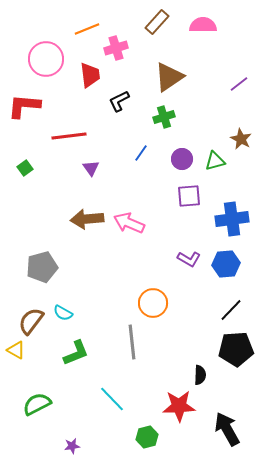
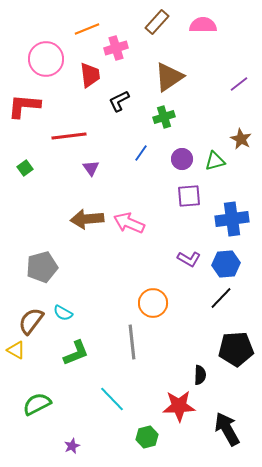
black line: moved 10 px left, 12 px up
purple star: rotated 14 degrees counterclockwise
